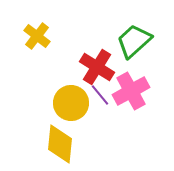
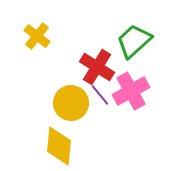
yellow diamond: moved 1 px left, 2 px down
